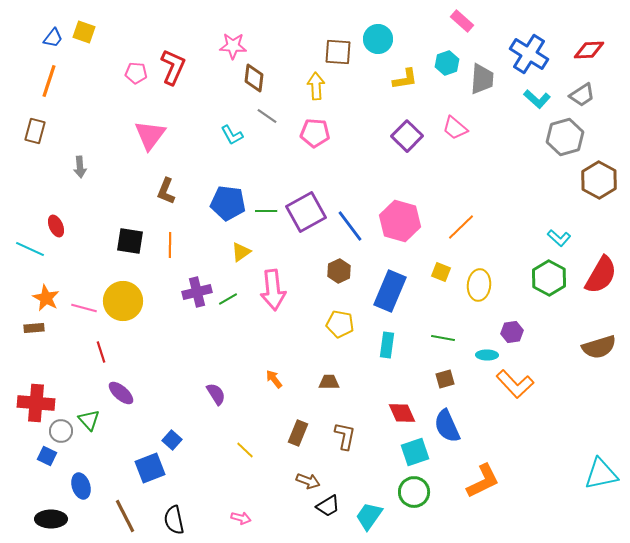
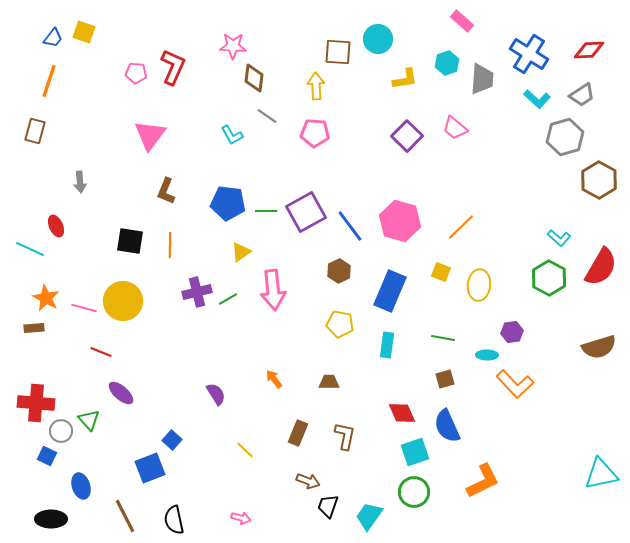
gray arrow at (80, 167): moved 15 px down
red semicircle at (601, 275): moved 8 px up
red line at (101, 352): rotated 50 degrees counterclockwise
black trapezoid at (328, 506): rotated 140 degrees clockwise
